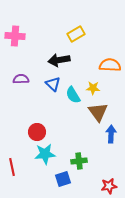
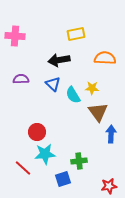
yellow rectangle: rotated 18 degrees clockwise
orange semicircle: moved 5 px left, 7 px up
yellow star: moved 1 px left
red line: moved 11 px right, 1 px down; rotated 36 degrees counterclockwise
